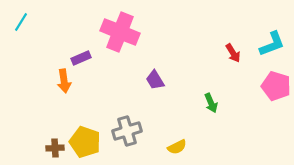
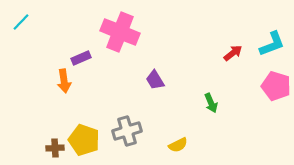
cyan line: rotated 12 degrees clockwise
red arrow: rotated 96 degrees counterclockwise
yellow pentagon: moved 1 px left, 2 px up
yellow semicircle: moved 1 px right, 2 px up
